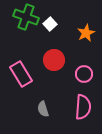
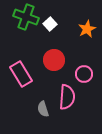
orange star: moved 1 px right, 4 px up
pink semicircle: moved 16 px left, 10 px up
